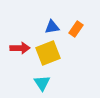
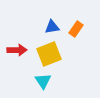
red arrow: moved 3 px left, 2 px down
yellow square: moved 1 px right, 1 px down
cyan triangle: moved 1 px right, 2 px up
